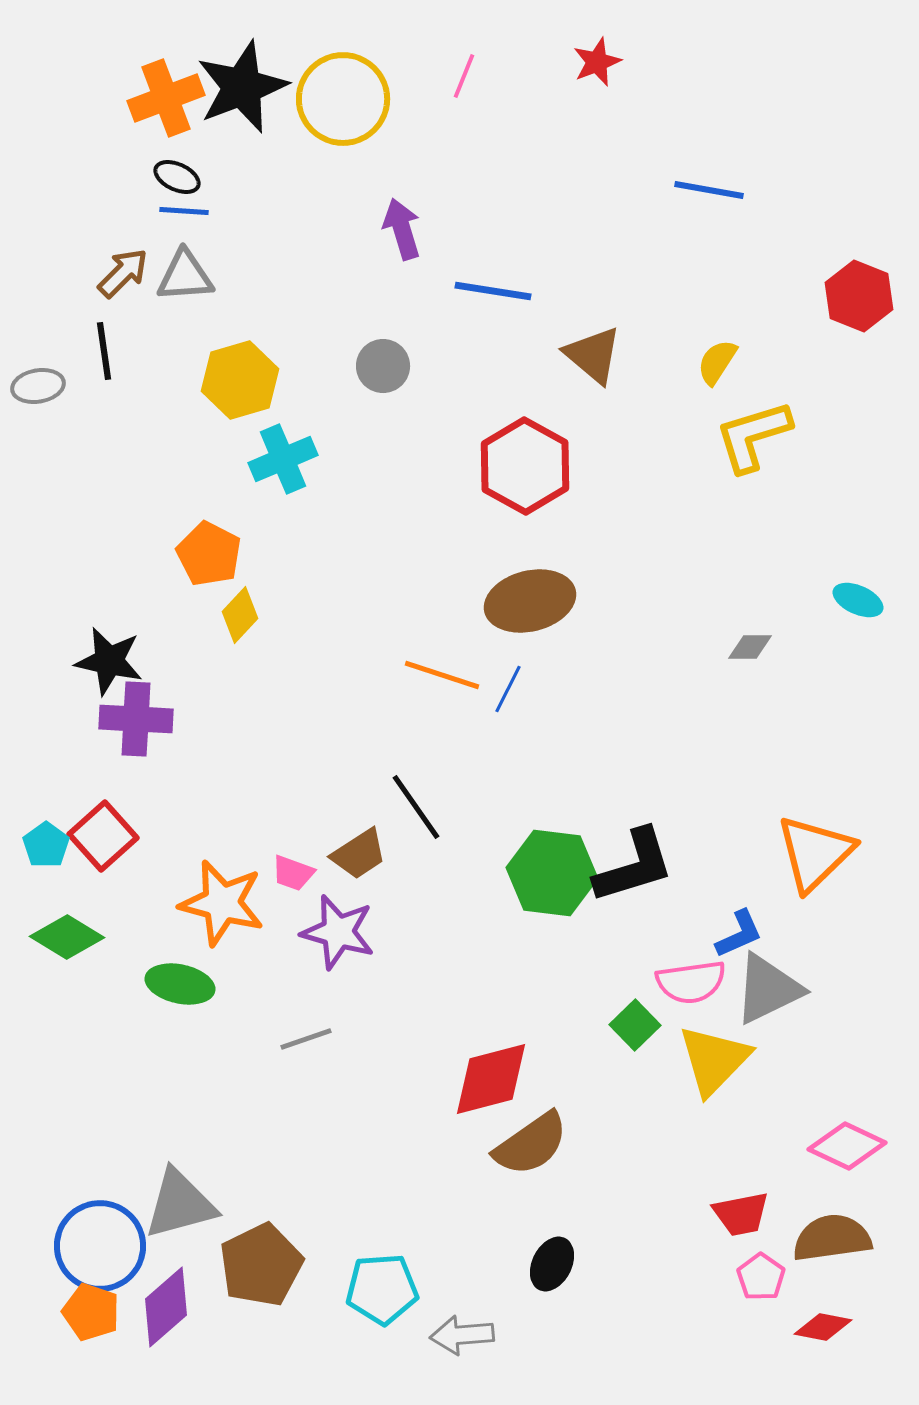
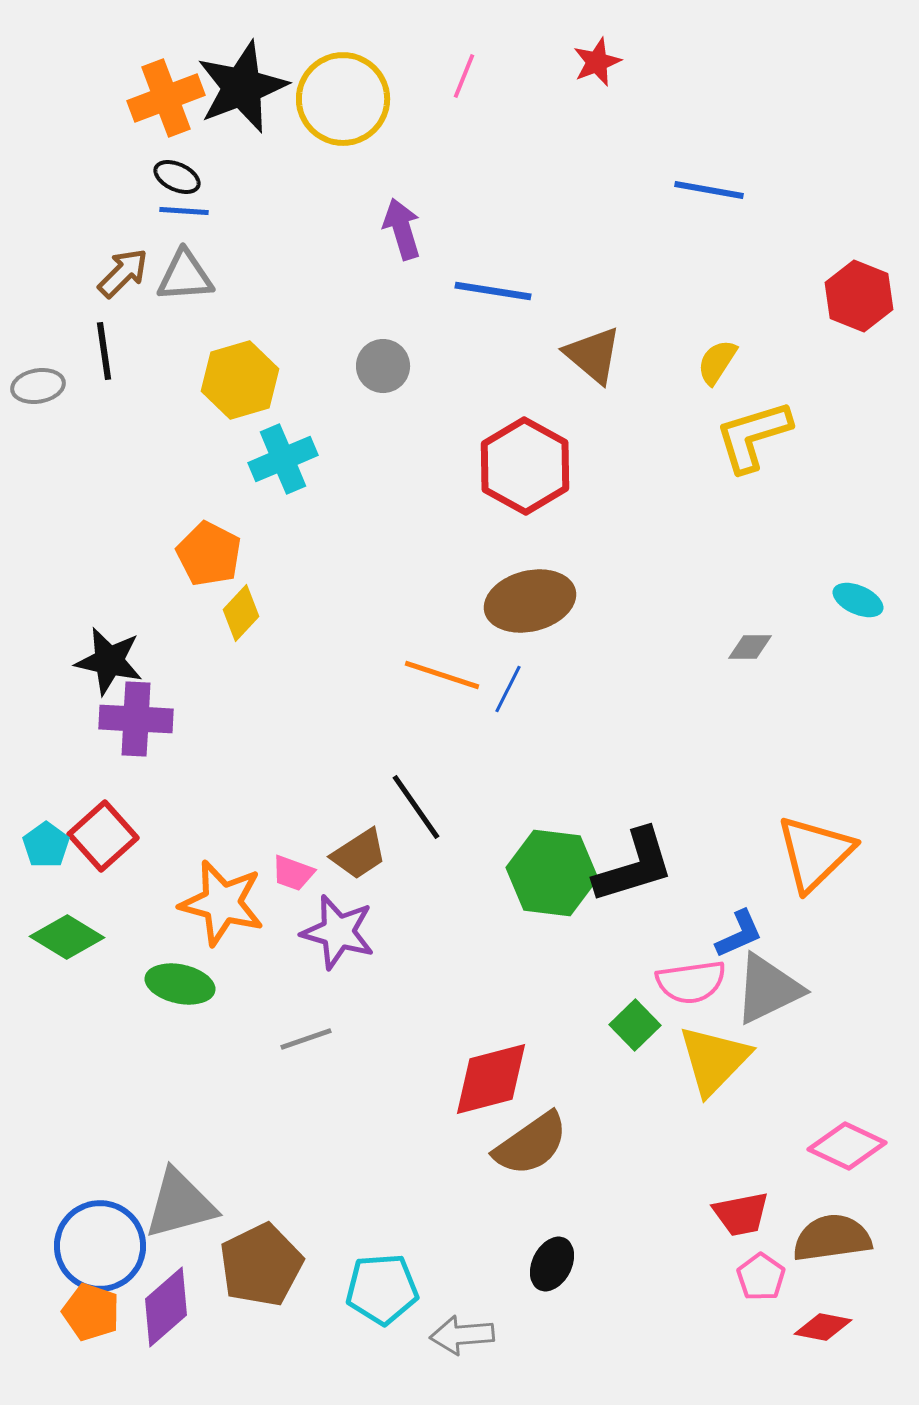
yellow diamond at (240, 615): moved 1 px right, 2 px up
